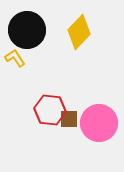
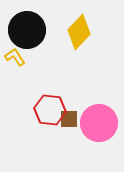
yellow L-shape: moved 1 px up
